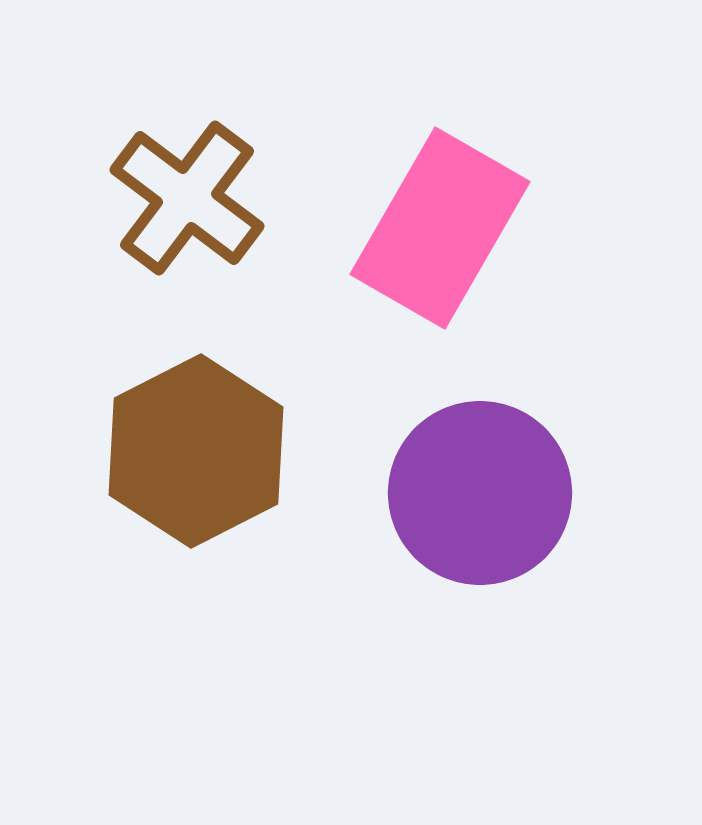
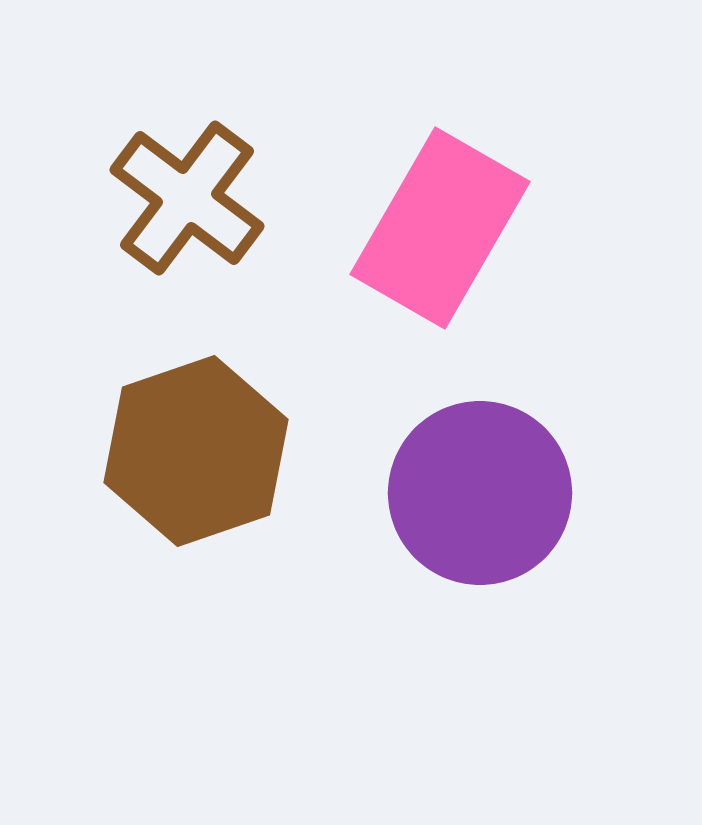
brown hexagon: rotated 8 degrees clockwise
